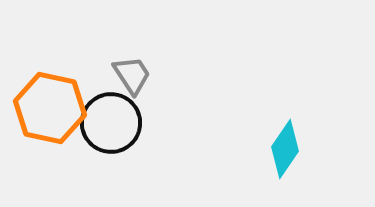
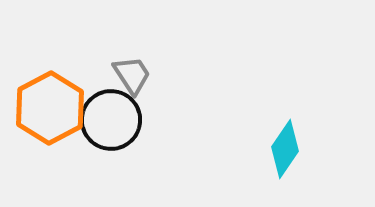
orange hexagon: rotated 20 degrees clockwise
black circle: moved 3 px up
